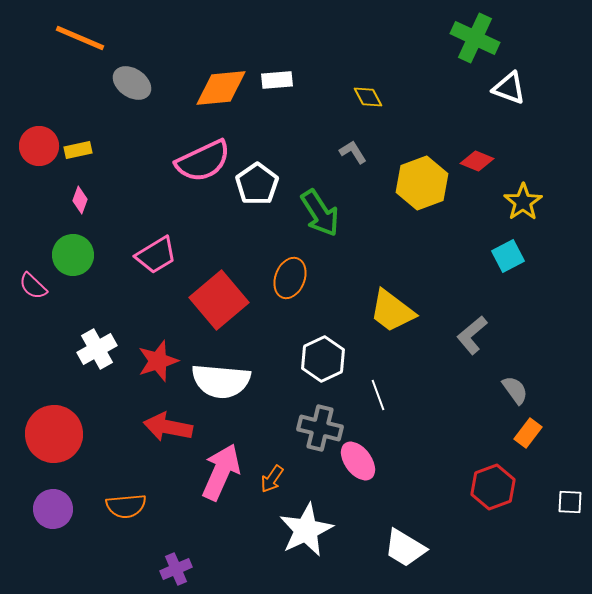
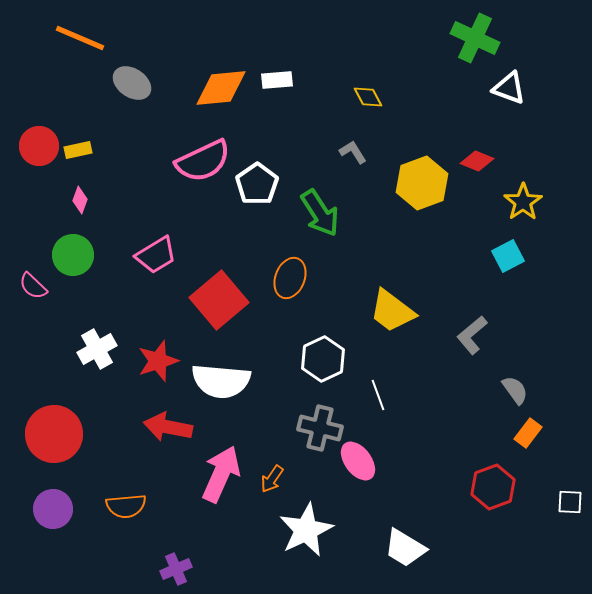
pink arrow at (221, 472): moved 2 px down
